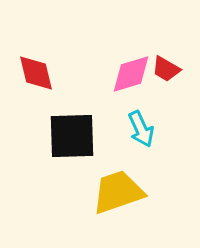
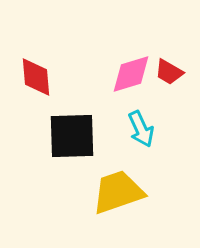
red trapezoid: moved 3 px right, 3 px down
red diamond: moved 4 px down; rotated 9 degrees clockwise
